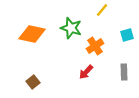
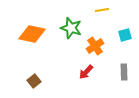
yellow line: rotated 40 degrees clockwise
cyan square: moved 2 px left
brown square: moved 1 px right, 1 px up
